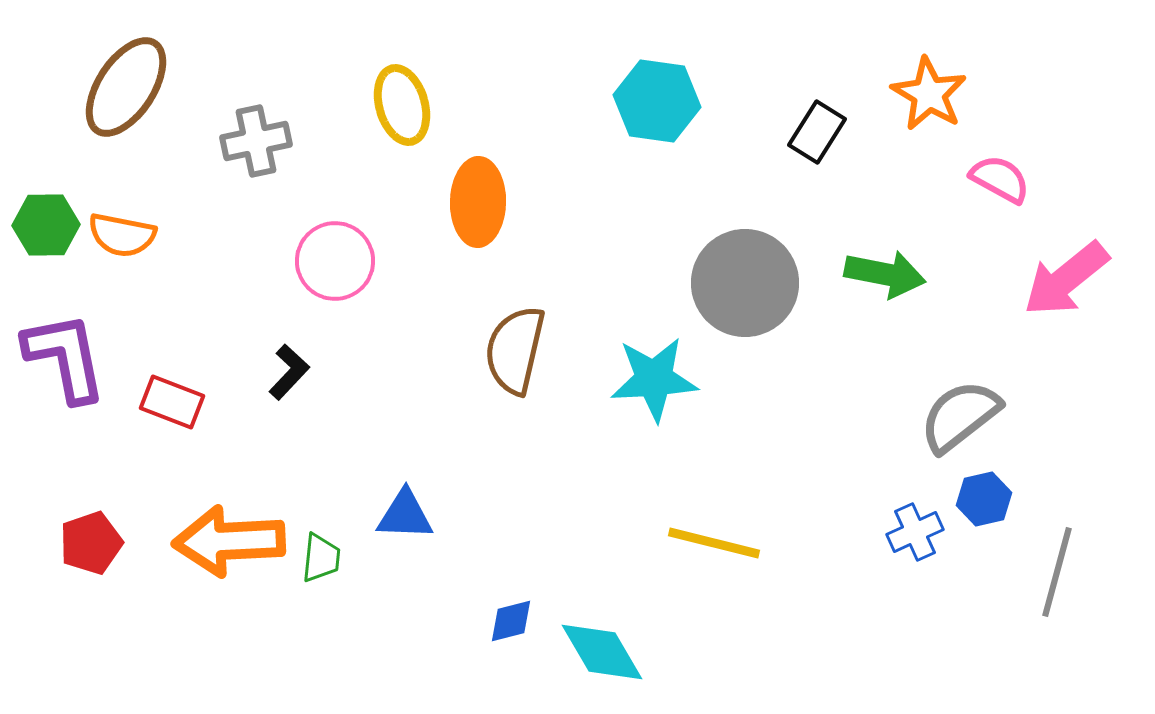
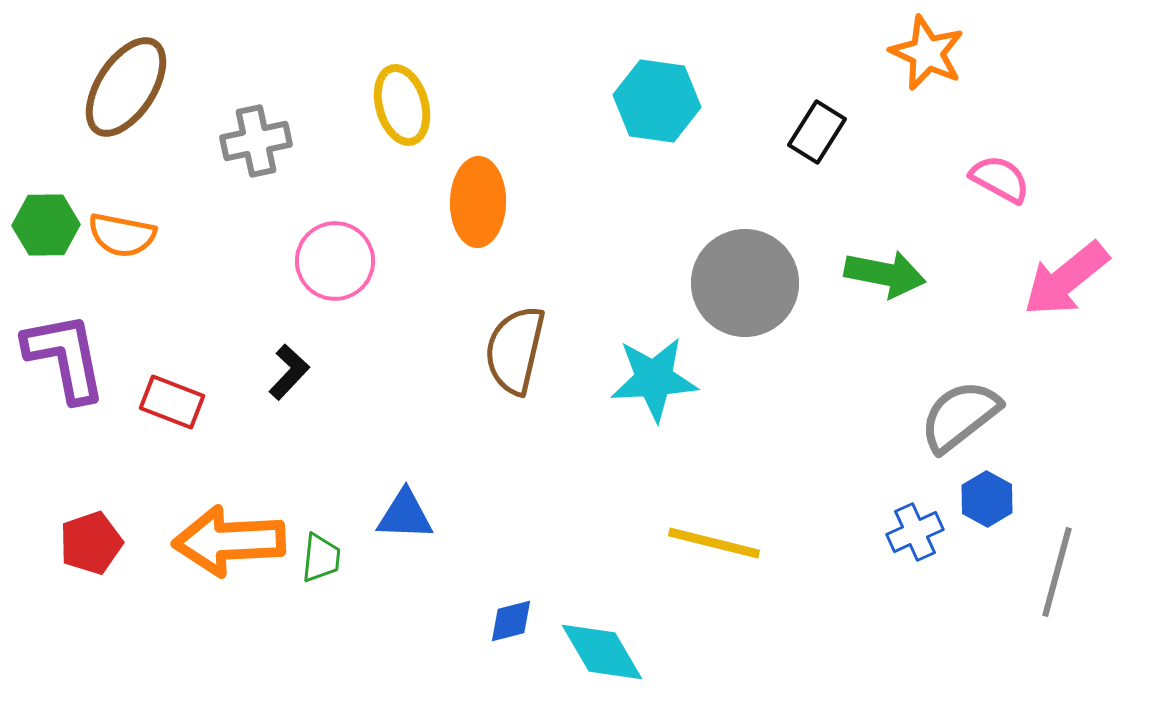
orange star: moved 2 px left, 41 px up; rotated 6 degrees counterclockwise
blue hexagon: moved 3 px right; rotated 18 degrees counterclockwise
